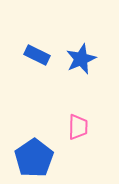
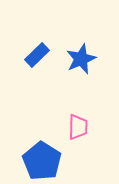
blue rectangle: rotated 70 degrees counterclockwise
blue pentagon: moved 8 px right, 3 px down; rotated 6 degrees counterclockwise
